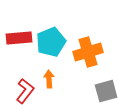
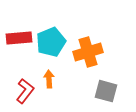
gray square: rotated 30 degrees clockwise
